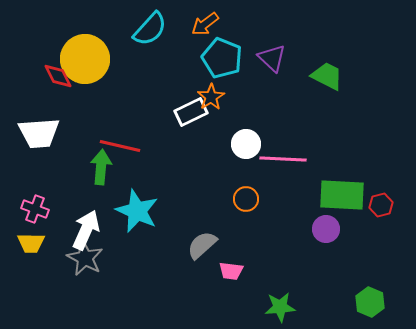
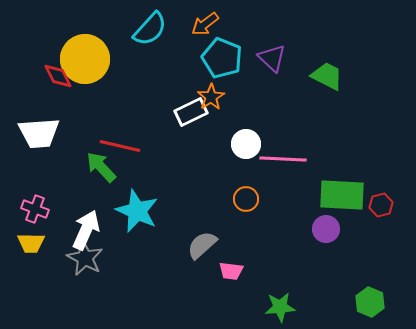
green arrow: rotated 48 degrees counterclockwise
